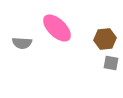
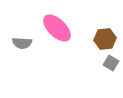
gray square: rotated 21 degrees clockwise
